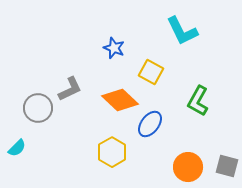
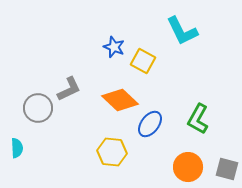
blue star: moved 1 px up
yellow square: moved 8 px left, 11 px up
gray L-shape: moved 1 px left
green L-shape: moved 18 px down
cyan semicircle: rotated 48 degrees counterclockwise
yellow hexagon: rotated 24 degrees counterclockwise
gray square: moved 3 px down
